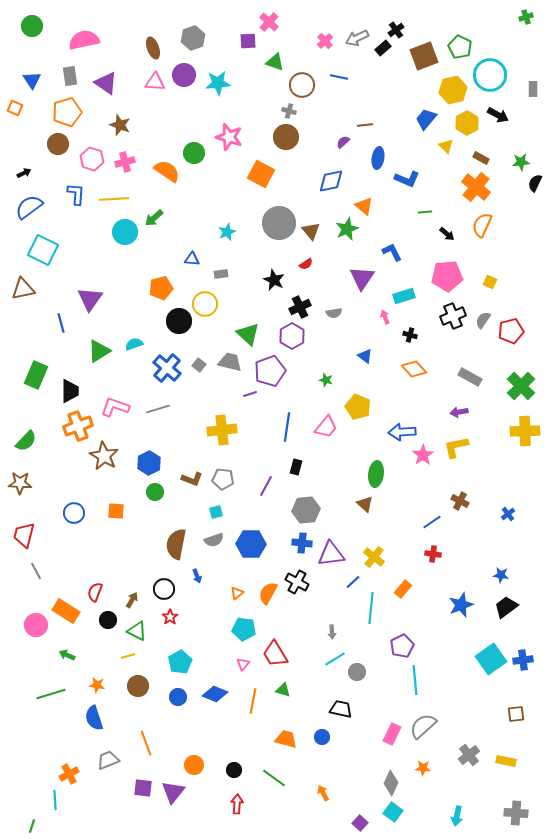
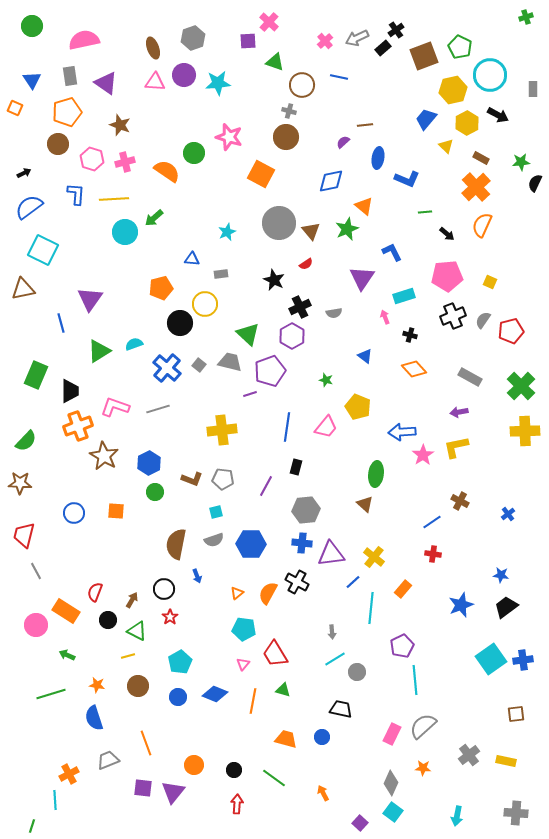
orange cross at (476, 187): rotated 8 degrees clockwise
black circle at (179, 321): moved 1 px right, 2 px down
